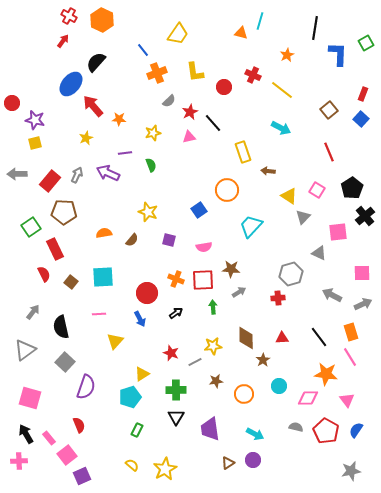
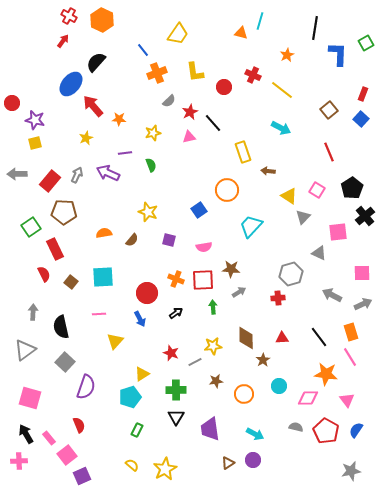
gray arrow at (33, 312): rotated 35 degrees counterclockwise
